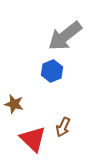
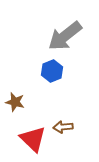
brown star: moved 1 px right, 2 px up
brown arrow: rotated 60 degrees clockwise
